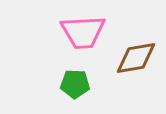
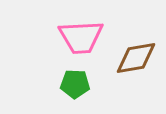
pink trapezoid: moved 2 px left, 5 px down
